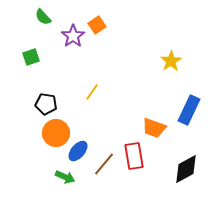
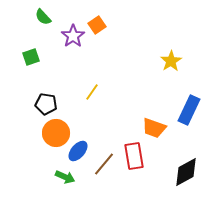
black diamond: moved 3 px down
